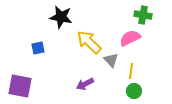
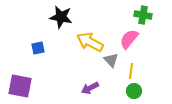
pink semicircle: moved 1 px left, 1 px down; rotated 25 degrees counterclockwise
yellow arrow: moved 1 px right; rotated 16 degrees counterclockwise
purple arrow: moved 5 px right, 4 px down
